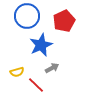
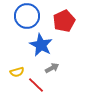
blue star: rotated 20 degrees counterclockwise
